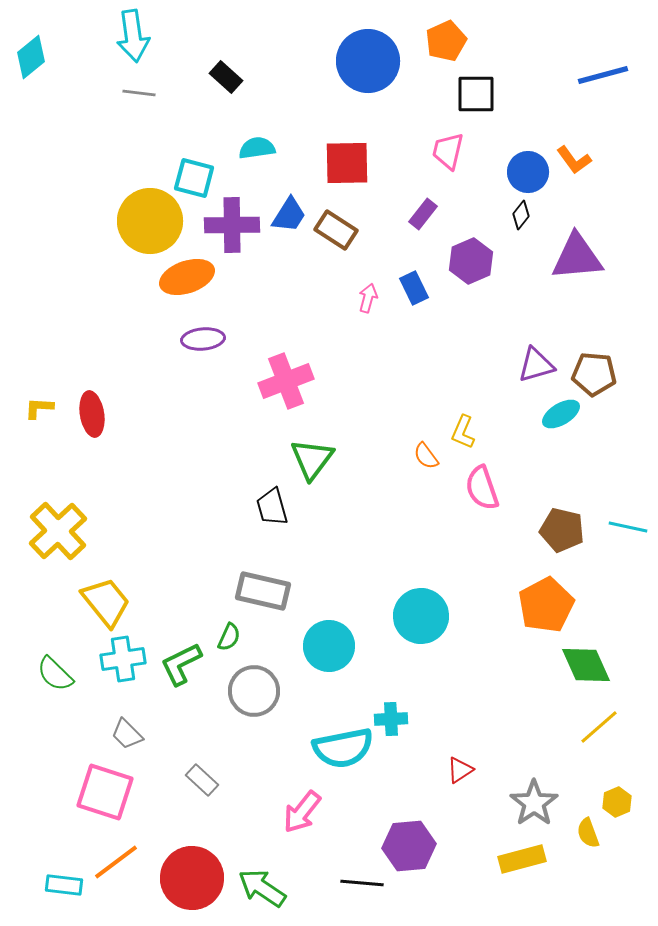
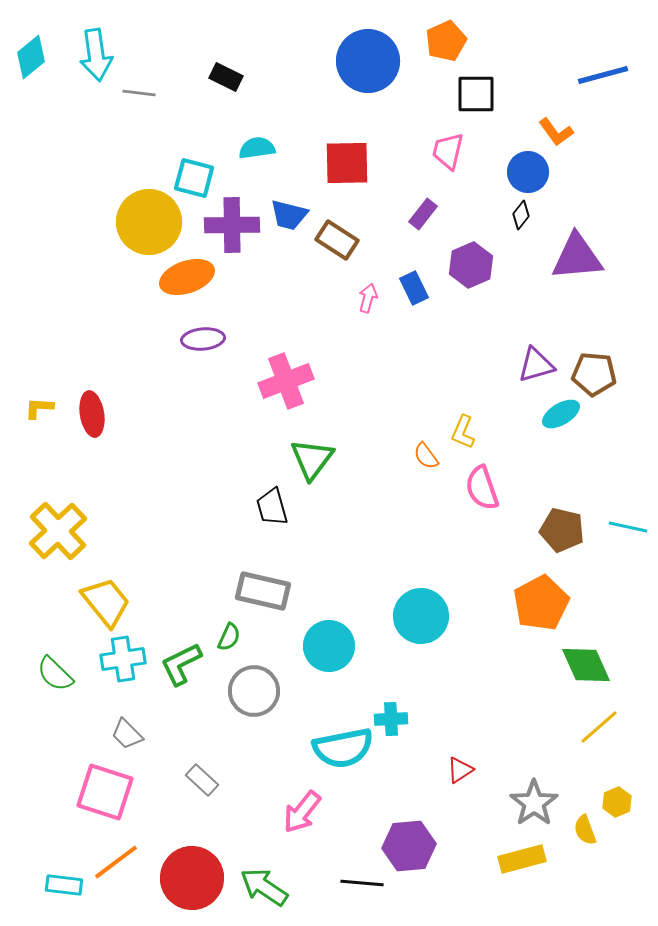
cyan arrow at (133, 36): moved 37 px left, 19 px down
black rectangle at (226, 77): rotated 16 degrees counterclockwise
orange L-shape at (574, 160): moved 18 px left, 28 px up
blue trapezoid at (289, 215): rotated 72 degrees clockwise
yellow circle at (150, 221): moved 1 px left, 1 px down
brown rectangle at (336, 230): moved 1 px right, 10 px down
purple hexagon at (471, 261): moved 4 px down
orange pentagon at (546, 605): moved 5 px left, 2 px up
yellow semicircle at (588, 833): moved 3 px left, 3 px up
green arrow at (262, 888): moved 2 px right, 1 px up
